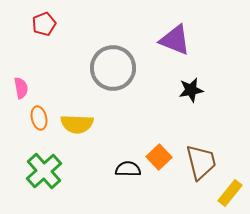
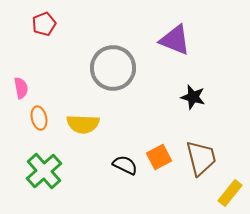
black star: moved 2 px right, 7 px down; rotated 25 degrees clockwise
yellow semicircle: moved 6 px right
orange square: rotated 15 degrees clockwise
brown trapezoid: moved 4 px up
black semicircle: moved 3 px left, 4 px up; rotated 25 degrees clockwise
